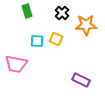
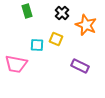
orange star: rotated 25 degrees clockwise
cyan square: moved 4 px down
purple rectangle: moved 1 px left, 14 px up
